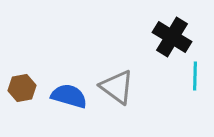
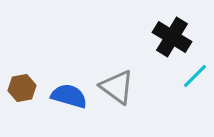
cyan line: rotated 44 degrees clockwise
